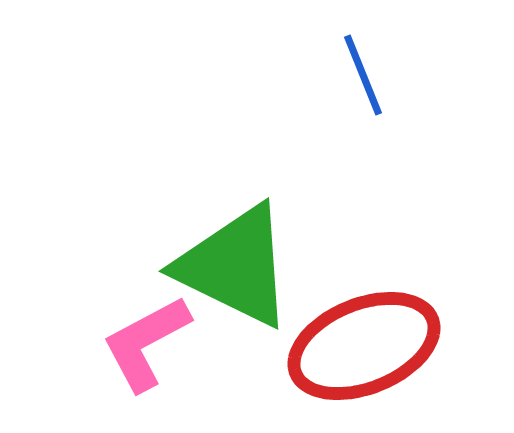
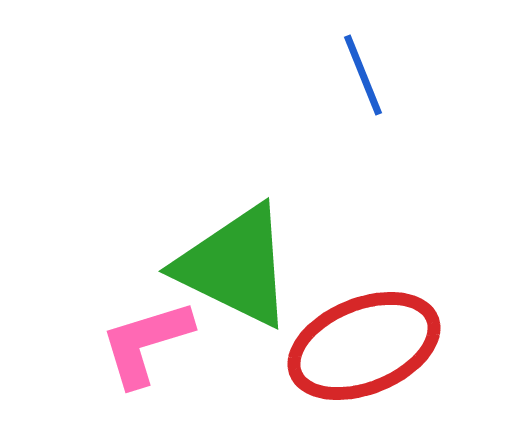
pink L-shape: rotated 11 degrees clockwise
